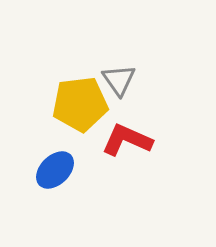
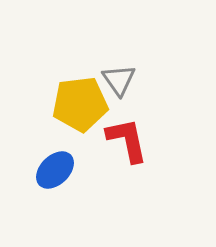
red L-shape: rotated 54 degrees clockwise
